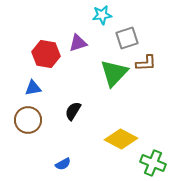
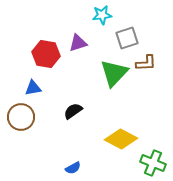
black semicircle: rotated 24 degrees clockwise
brown circle: moved 7 px left, 3 px up
blue semicircle: moved 10 px right, 4 px down
